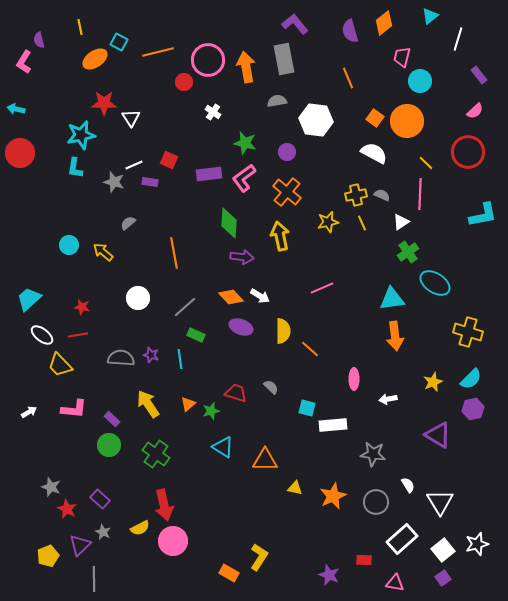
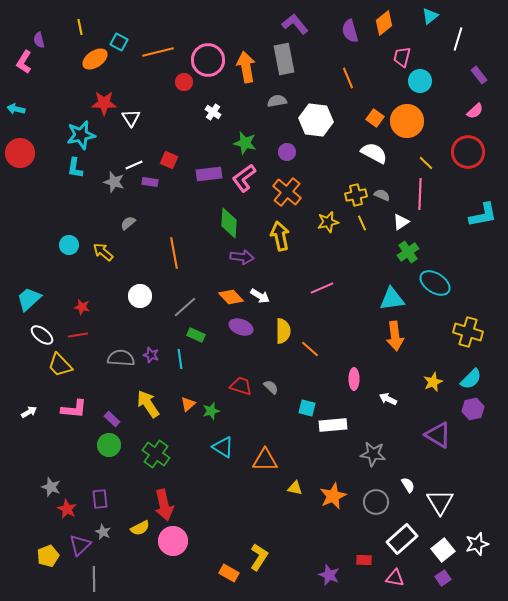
white circle at (138, 298): moved 2 px right, 2 px up
red trapezoid at (236, 393): moved 5 px right, 7 px up
white arrow at (388, 399): rotated 36 degrees clockwise
purple rectangle at (100, 499): rotated 42 degrees clockwise
pink triangle at (395, 583): moved 5 px up
